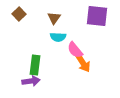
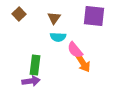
purple square: moved 3 px left
